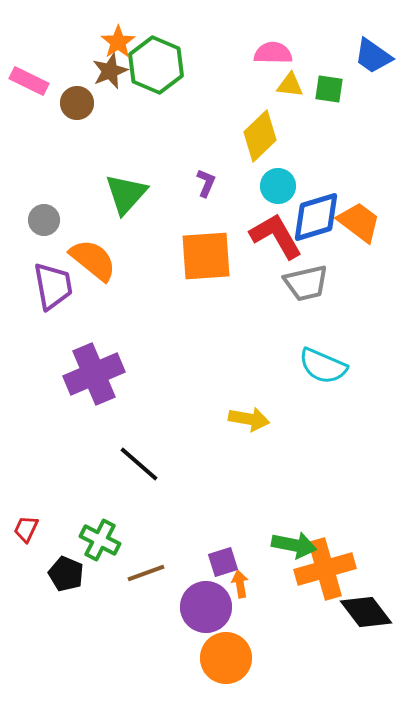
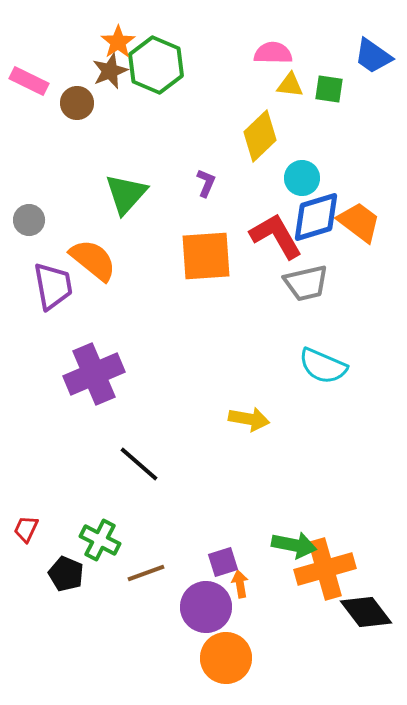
cyan circle: moved 24 px right, 8 px up
gray circle: moved 15 px left
